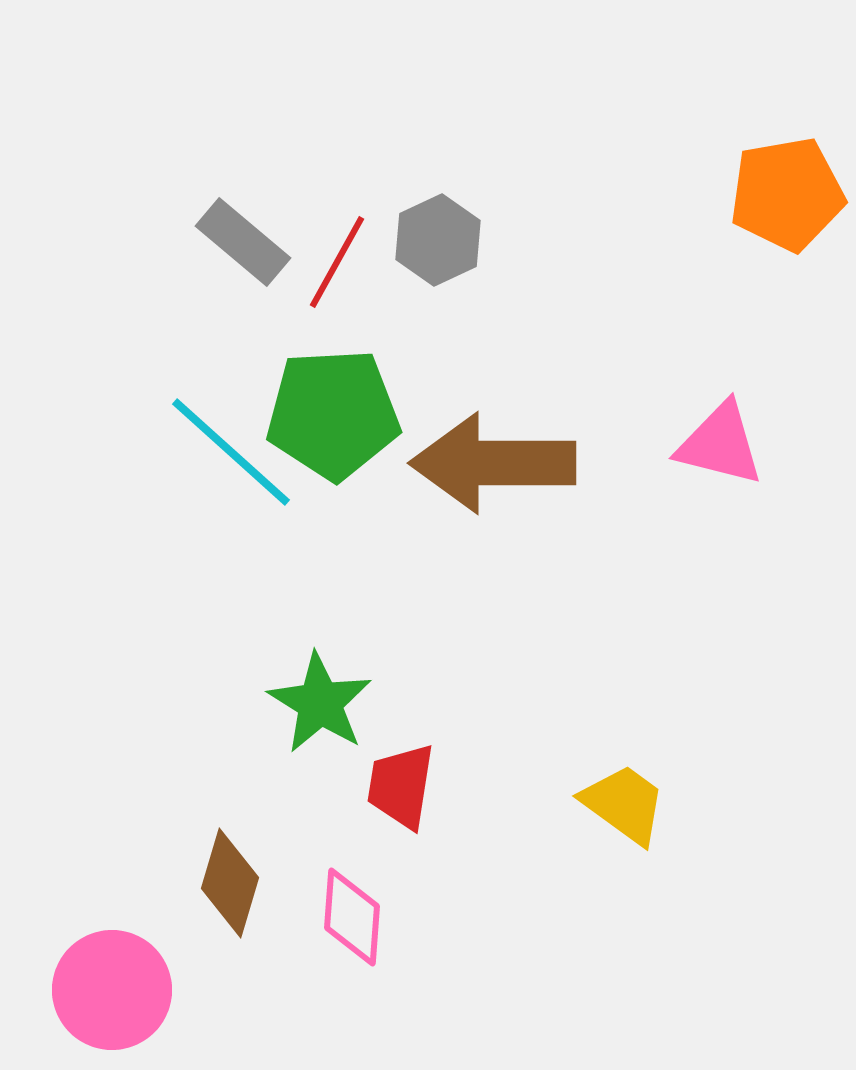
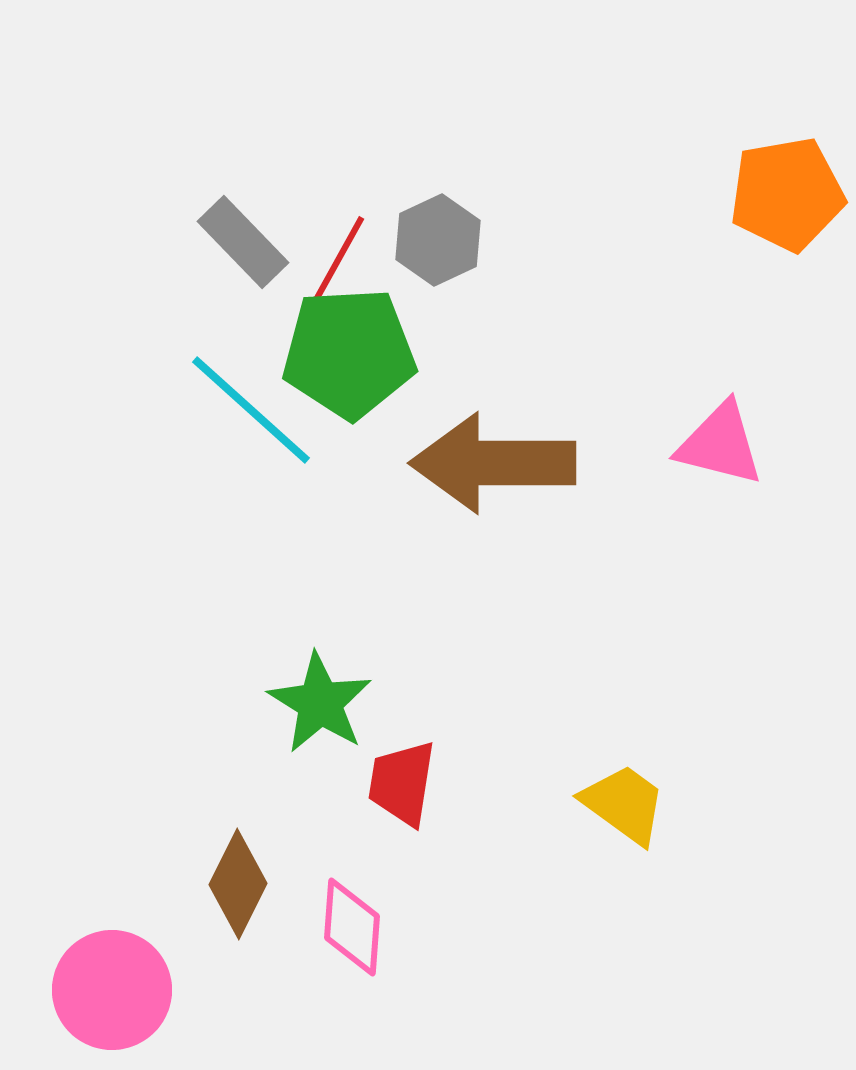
gray rectangle: rotated 6 degrees clockwise
green pentagon: moved 16 px right, 61 px up
cyan line: moved 20 px right, 42 px up
red trapezoid: moved 1 px right, 3 px up
brown diamond: moved 8 px right, 1 px down; rotated 10 degrees clockwise
pink diamond: moved 10 px down
